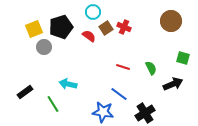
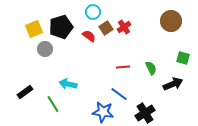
red cross: rotated 32 degrees clockwise
gray circle: moved 1 px right, 2 px down
red line: rotated 24 degrees counterclockwise
